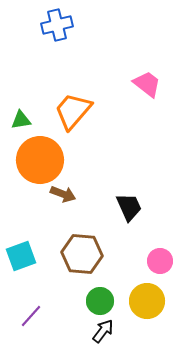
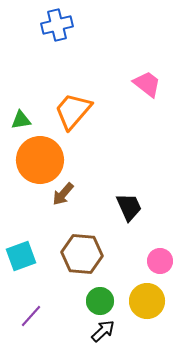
brown arrow: rotated 110 degrees clockwise
black arrow: rotated 10 degrees clockwise
